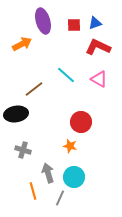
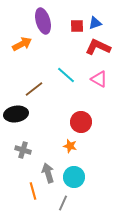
red square: moved 3 px right, 1 px down
gray line: moved 3 px right, 5 px down
